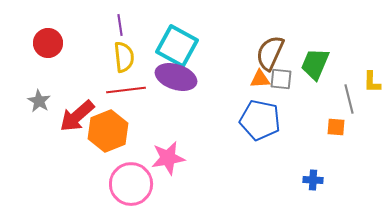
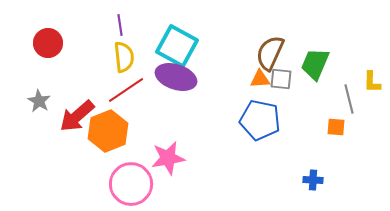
red line: rotated 27 degrees counterclockwise
